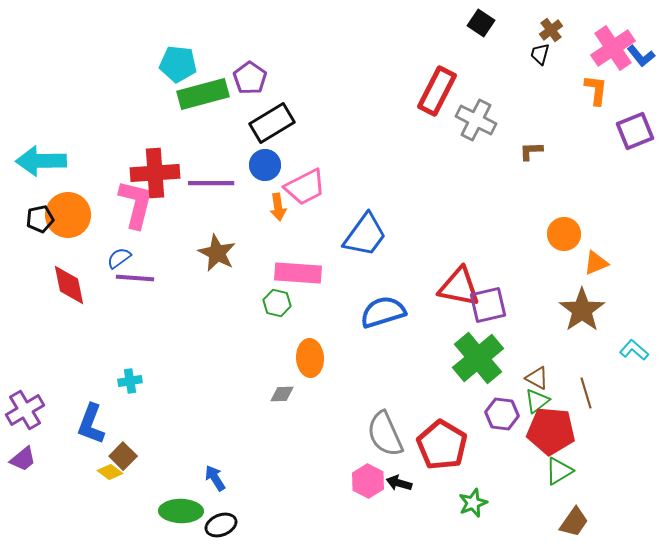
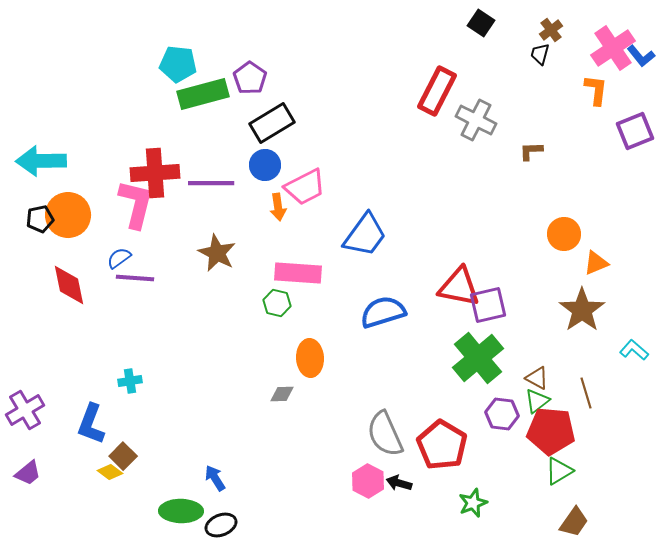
purple trapezoid at (23, 459): moved 5 px right, 14 px down
